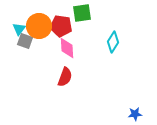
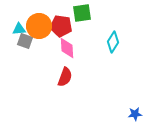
cyan triangle: rotated 48 degrees clockwise
